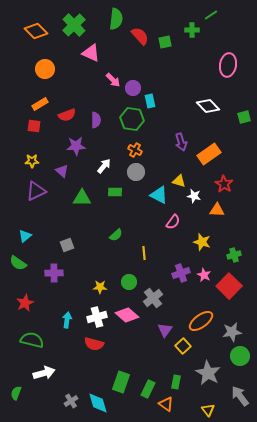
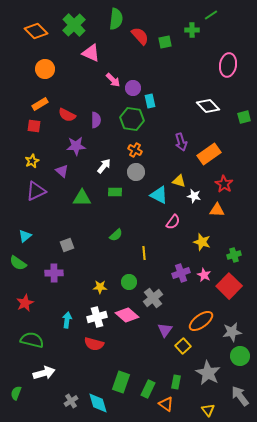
red semicircle at (67, 115): rotated 48 degrees clockwise
yellow star at (32, 161): rotated 24 degrees counterclockwise
